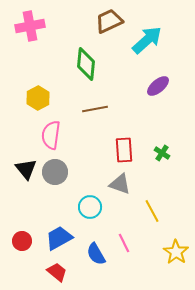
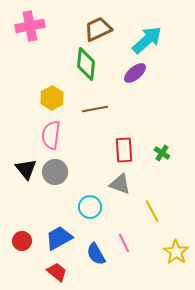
brown trapezoid: moved 11 px left, 8 px down
purple ellipse: moved 23 px left, 13 px up
yellow hexagon: moved 14 px right
